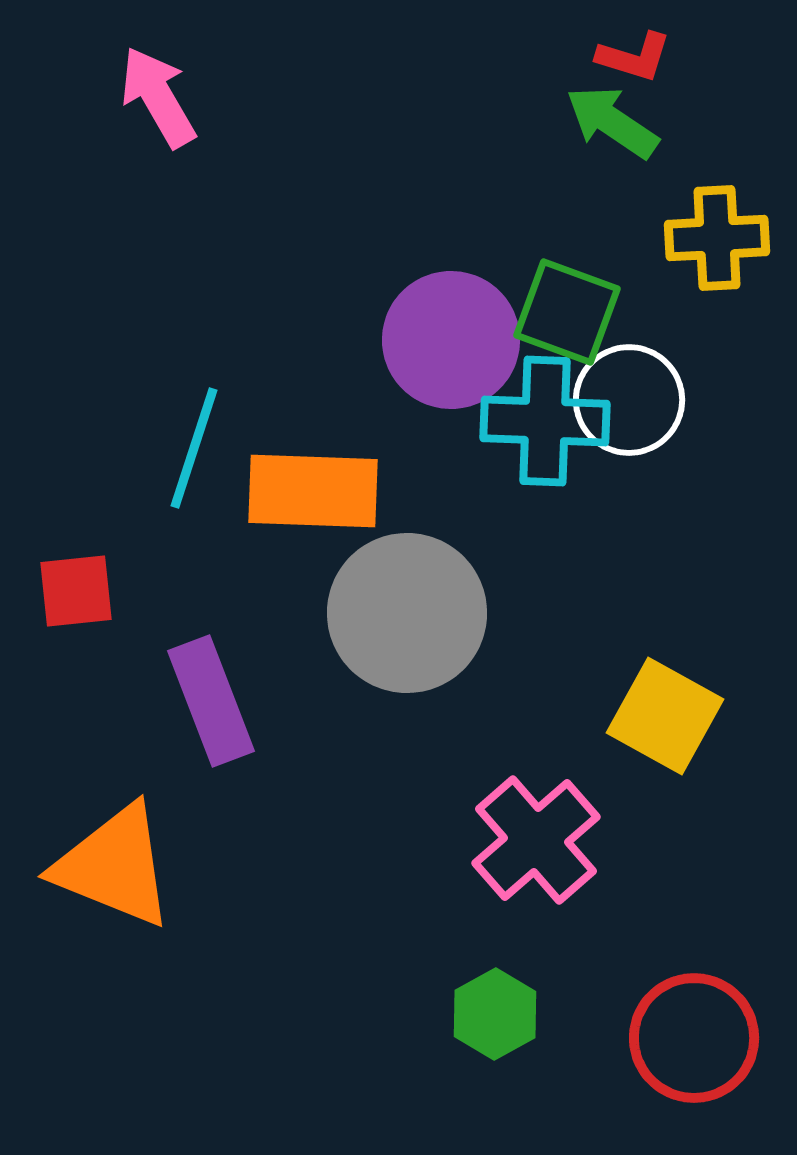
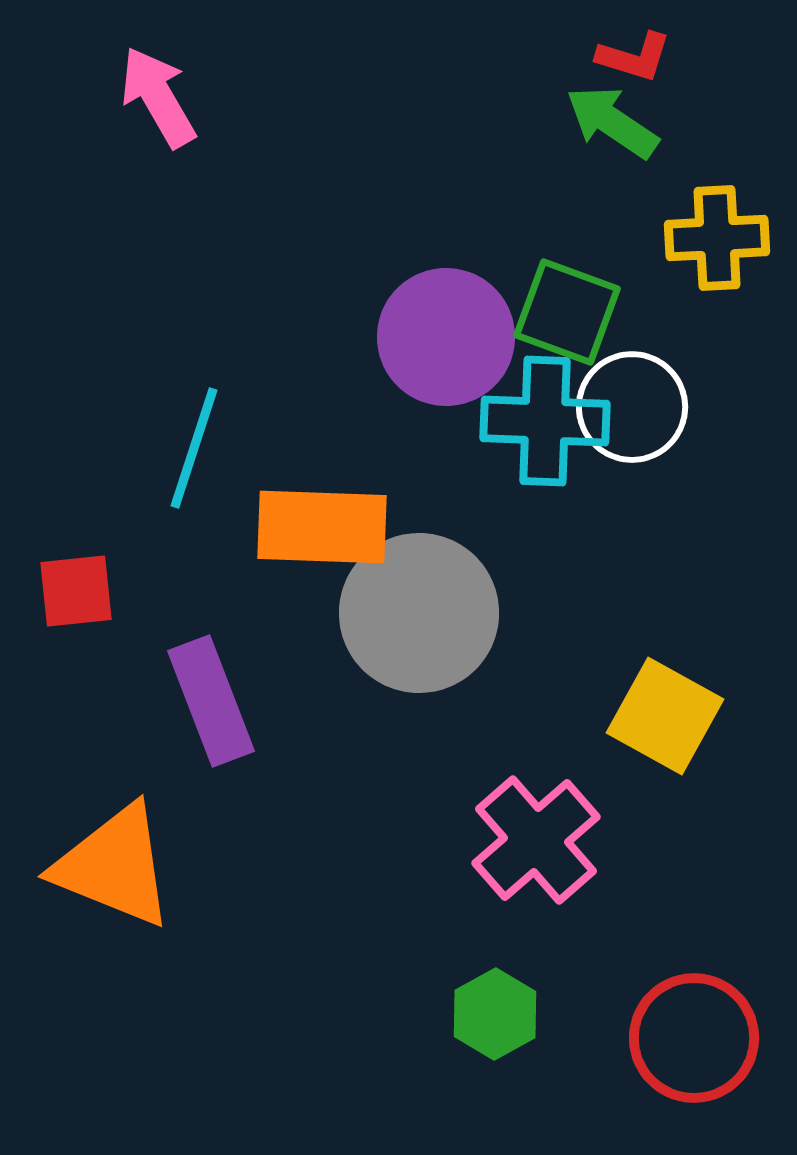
purple circle: moved 5 px left, 3 px up
white circle: moved 3 px right, 7 px down
orange rectangle: moved 9 px right, 36 px down
gray circle: moved 12 px right
